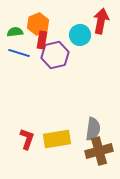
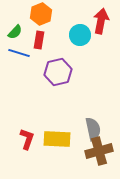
orange hexagon: moved 3 px right, 10 px up
green semicircle: rotated 140 degrees clockwise
red rectangle: moved 3 px left
purple hexagon: moved 3 px right, 17 px down
gray semicircle: rotated 20 degrees counterclockwise
yellow rectangle: rotated 12 degrees clockwise
